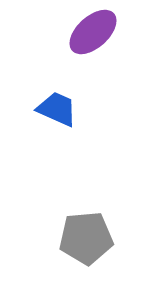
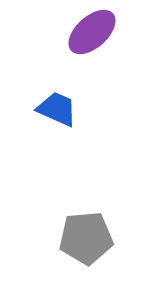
purple ellipse: moved 1 px left
